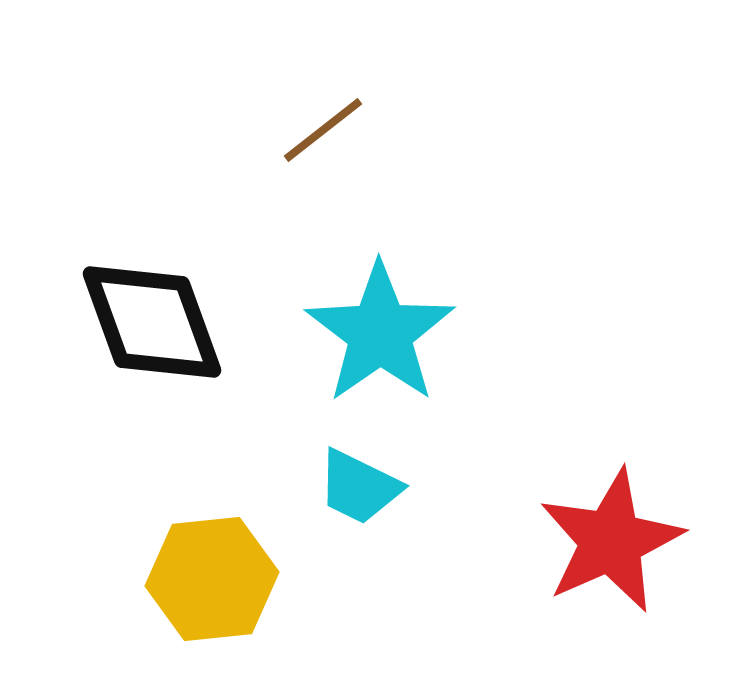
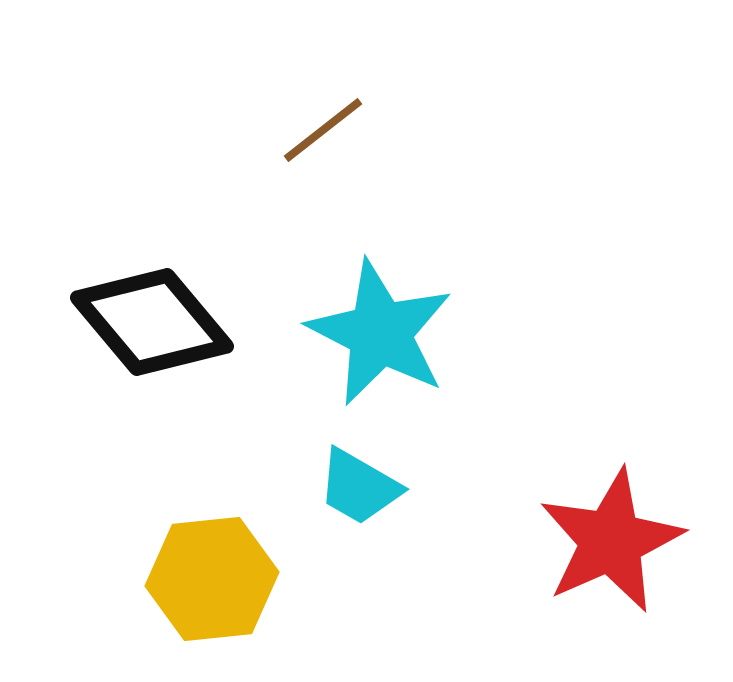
black diamond: rotated 20 degrees counterclockwise
cyan star: rotated 10 degrees counterclockwise
cyan trapezoid: rotated 4 degrees clockwise
